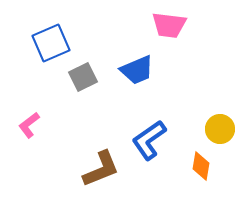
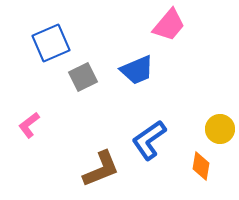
pink trapezoid: rotated 57 degrees counterclockwise
